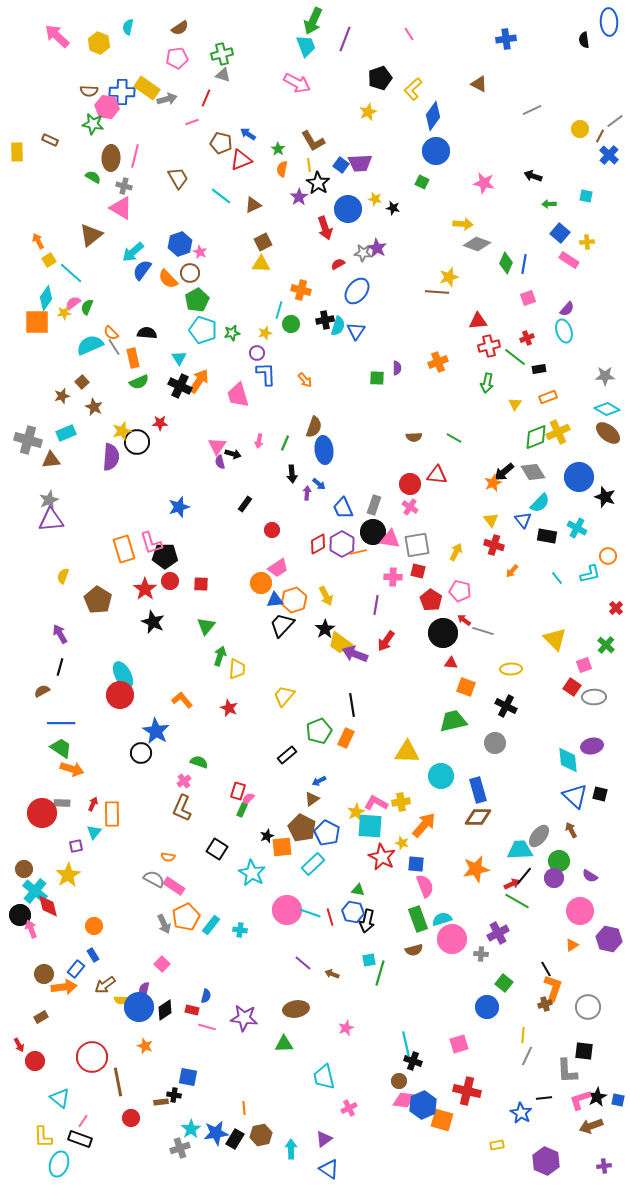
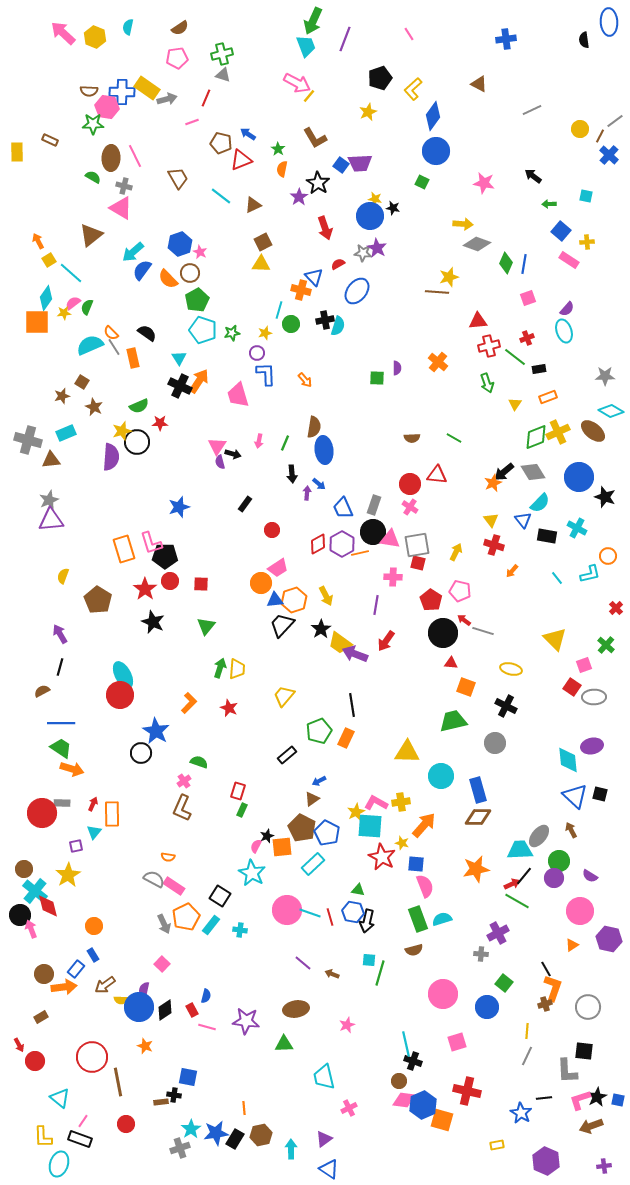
pink arrow at (57, 36): moved 6 px right, 3 px up
yellow hexagon at (99, 43): moved 4 px left, 6 px up
green star at (93, 124): rotated 10 degrees counterclockwise
brown L-shape at (313, 141): moved 2 px right, 3 px up
pink line at (135, 156): rotated 40 degrees counterclockwise
yellow line at (309, 165): moved 69 px up; rotated 48 degrees clockwise
black arrow at (533, 176): rotated 18 degrees clockwise
blue circle at (348, 209): moved 22 px right, 7 px down
blue square at (560, 233): moved 1 px right, 2 px up
blue triangle at (356, 331): moved 42 px left, 54 px up; rotated 18 degrees counterclockwise
black semicircle at (147, 333): rotated 30 degrees clockwise
orange cross at (438, 362): rotated 30 degrees counterclockwise
brown square at (82, 382): rotated 16 degrees counterclockwise
green semicircle at (139, 382): moved 24 px down
green arrow at (487, 383): rotated 30 degrees counterclockwise
cyan diamond at (607, 409): moved 4 px right, 2 px down
brown semicircle at (314, 427): rotated 10 degrees counterclockwise
brown ellipse at (608, 433): moved 15 px left, 2 px up
brown semicircle at (414, 437): moved 2 px left, 1 px down
orange line at (358, 552): moved 2 px right, 1 px down
red square at (418, 571): moved 8 px up
black star at (325, 629): moved 4 px left
green arrow at (220, 656): moved 12 px down
yellow ellipse at (511, 669): rotated 15 degrees clockwise
orange L-shape at (182, 700): moved 7 px right, 3 px down; rotated 85 degrees clockwise
pink semicircle at (248, 799): moved 8 px right, 47 px down; rotated 16 degrees counterclockwise
black square at (217, 849): moved 3 px right, 47 px down
pink circle at (452, 939): moved 9 px left, 55 px down
cyan square at (369, 960): rotated 16 degrees clockwise
red rectangle at (192, 1010): rotated 48 degrees clockwise
purple star at (244, 1018): moved 2 px right, 3 px down
pink star at (346, 1028): moved 1 px right, 3 px up
yellow line at (523, 1035): moved 4 px right, 4 px up
pink square at (459, 1044): moved 2 px left, 2 px up
red circle at (131, 1118): moved 5 px left, 6 px down
